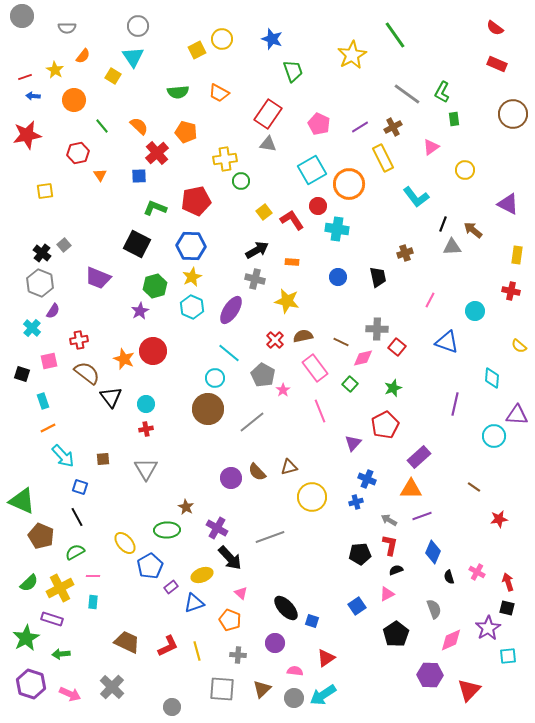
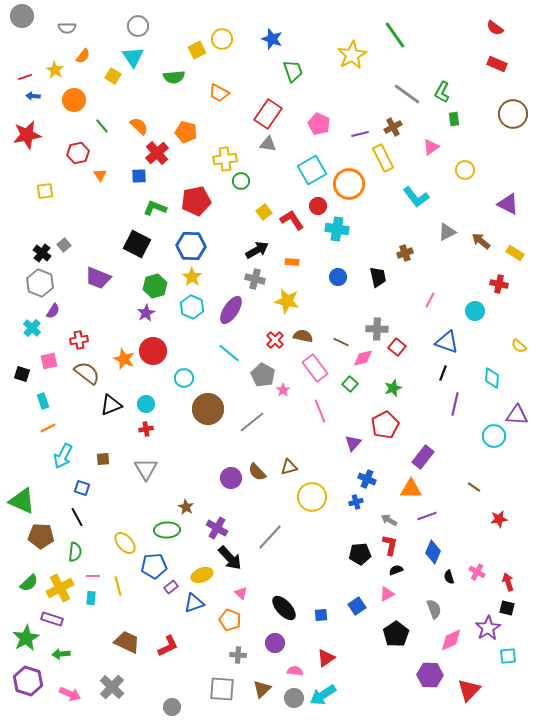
green semicircle at (178, 92): moved 4 px left, 15 px up
purple line at (360, 127): moved 7 px down; rotated 18 degrees clockwise
black line at (443, 224): moved 149 px down
brown arrow at (473, 230): moved 8 px right, 11 px down
gray triangle at (452, 247): moved 5 px left, 15 px up; rotated 24 degrees counterclockwise
yellow rectangle at (517, 255): moved 2 px left, 2 px up; rotated 66 degrees counterclockwise
yellow star at (192, 277): rotated 12 degrees counterclockwise
red cross at (511, 291): moved 12 px left, 7 px up
purple star at (140, 311): moved 6 px right, 2 px down
brown semicircle at (303, 336): rotated 24 degrees clockwise
cyan circle at (215, 378): moved 31 px left
black triangle at (111, 397): moved 8 px down; rotated 45 degrees clockwise
cyan arrow at (63, 456): rotated 70 degrees clockwise
purple rectangle at (419, 457): moved 4 px right; rotated 10 degrees counterclockwise
blue square at (80, 487): moved 2 px right, 1 px down
purple line at (422, 516): moved 5 px right
brown pentagon at (41, 536): rotated 20 degrees counterclockwise
gray line at (270, 537): rotated 28 degrees counterclockwise
green semicircle at (75, 552): rotated 126 degrees clockwise
blue pentagon at (150, 566): moved 4 px right; rotated 25 degrees clockwise
cyan rectangle at (93, 602): moved 2 px left, 4 px up
black ellipse at (286, 608): moved 2 px left
blue square at (312, 621): moved 9 px right, 6 px up; rotated 24 degrees counterclockwise
yellow line at (197, 651): moved 79 px left, 65 px up
purple hexagon at (31, 684): moved 3 px left, 3 px up
